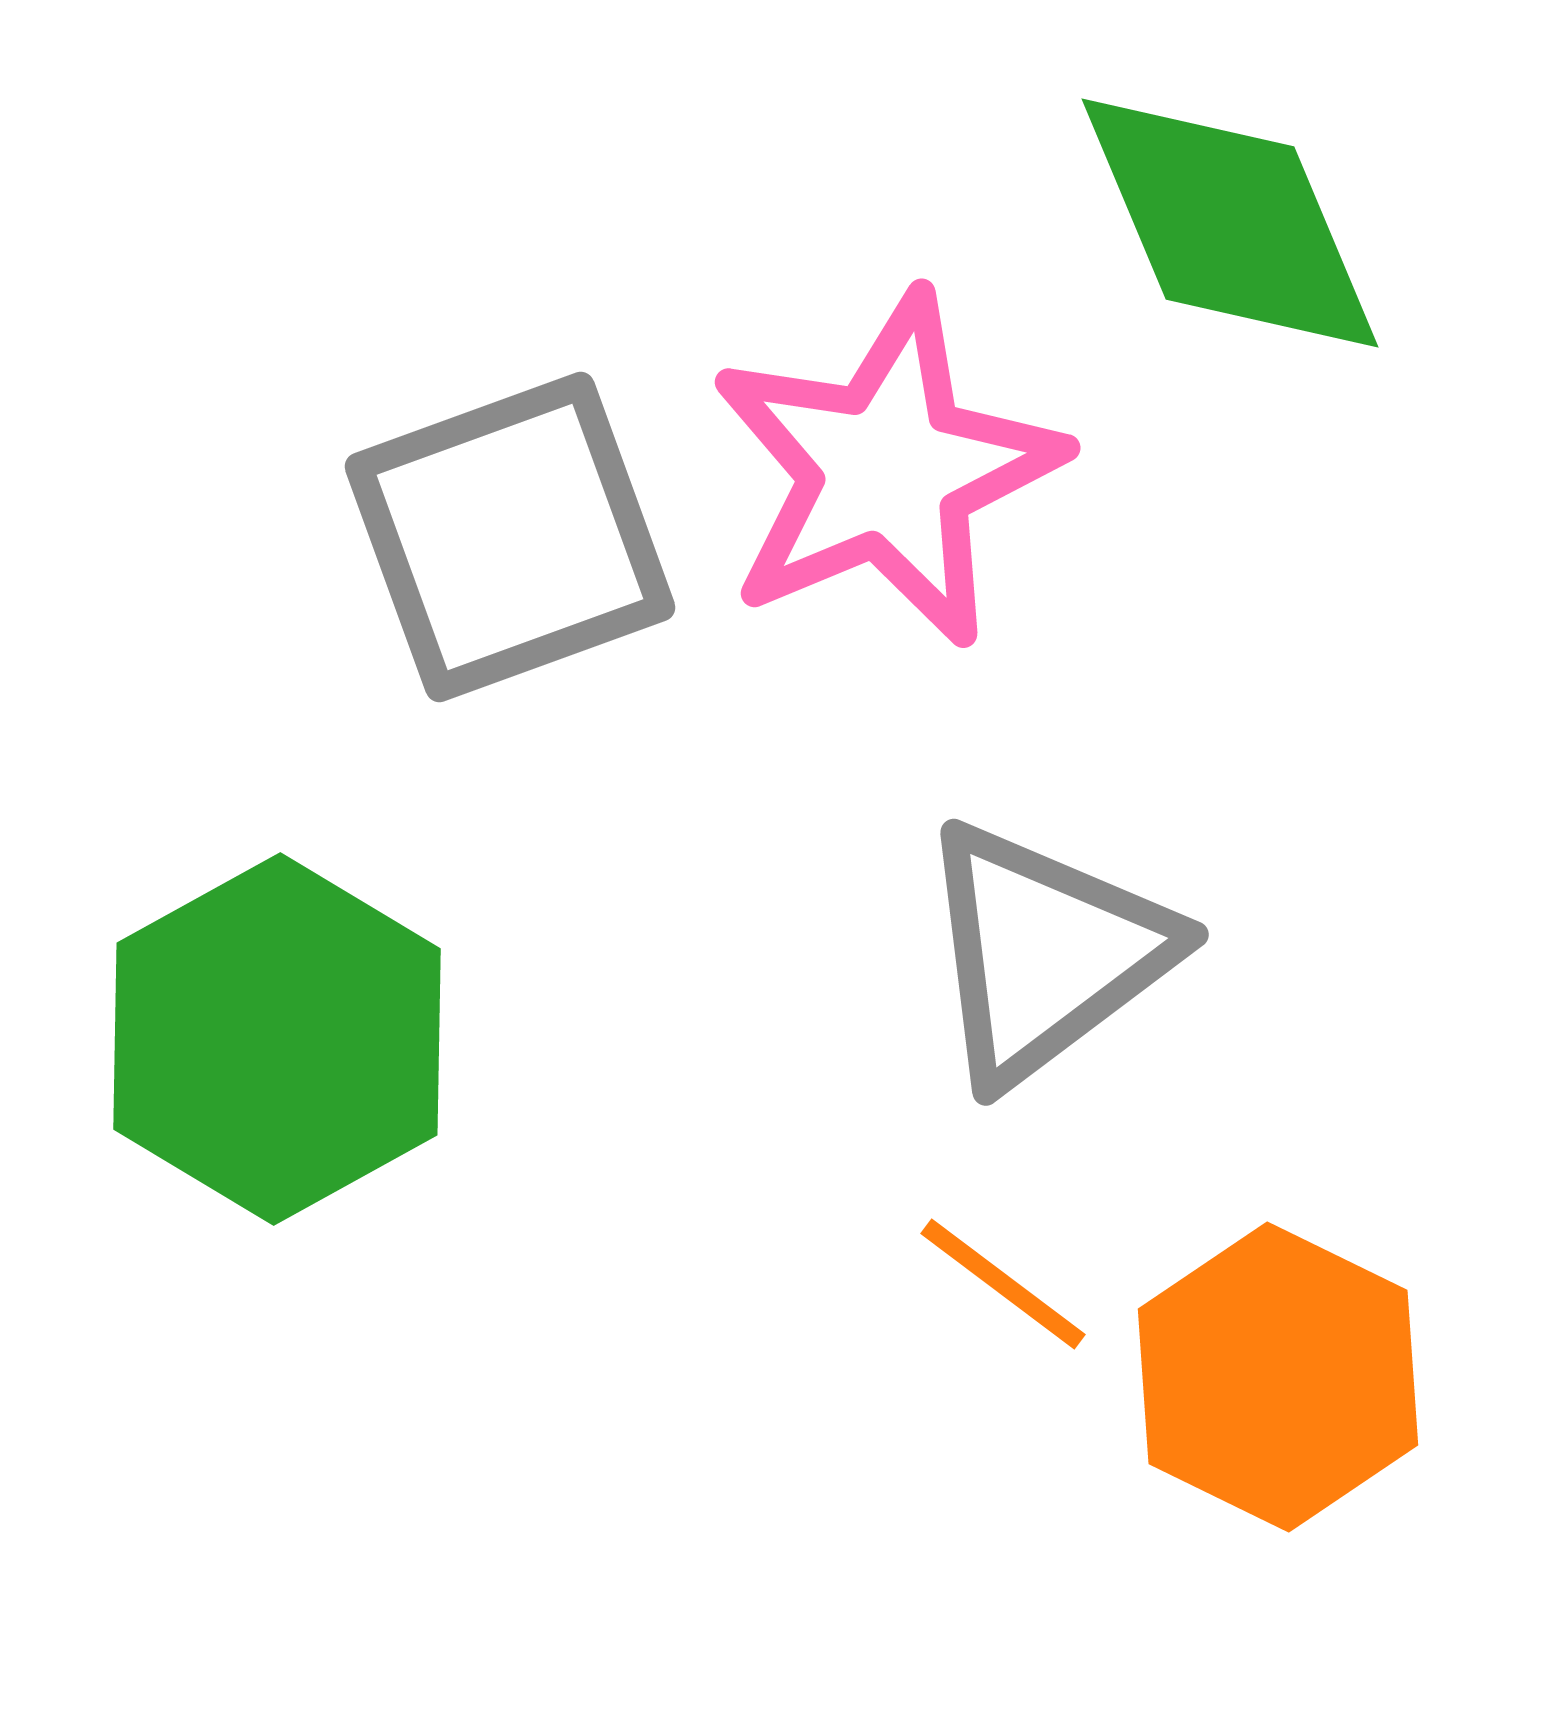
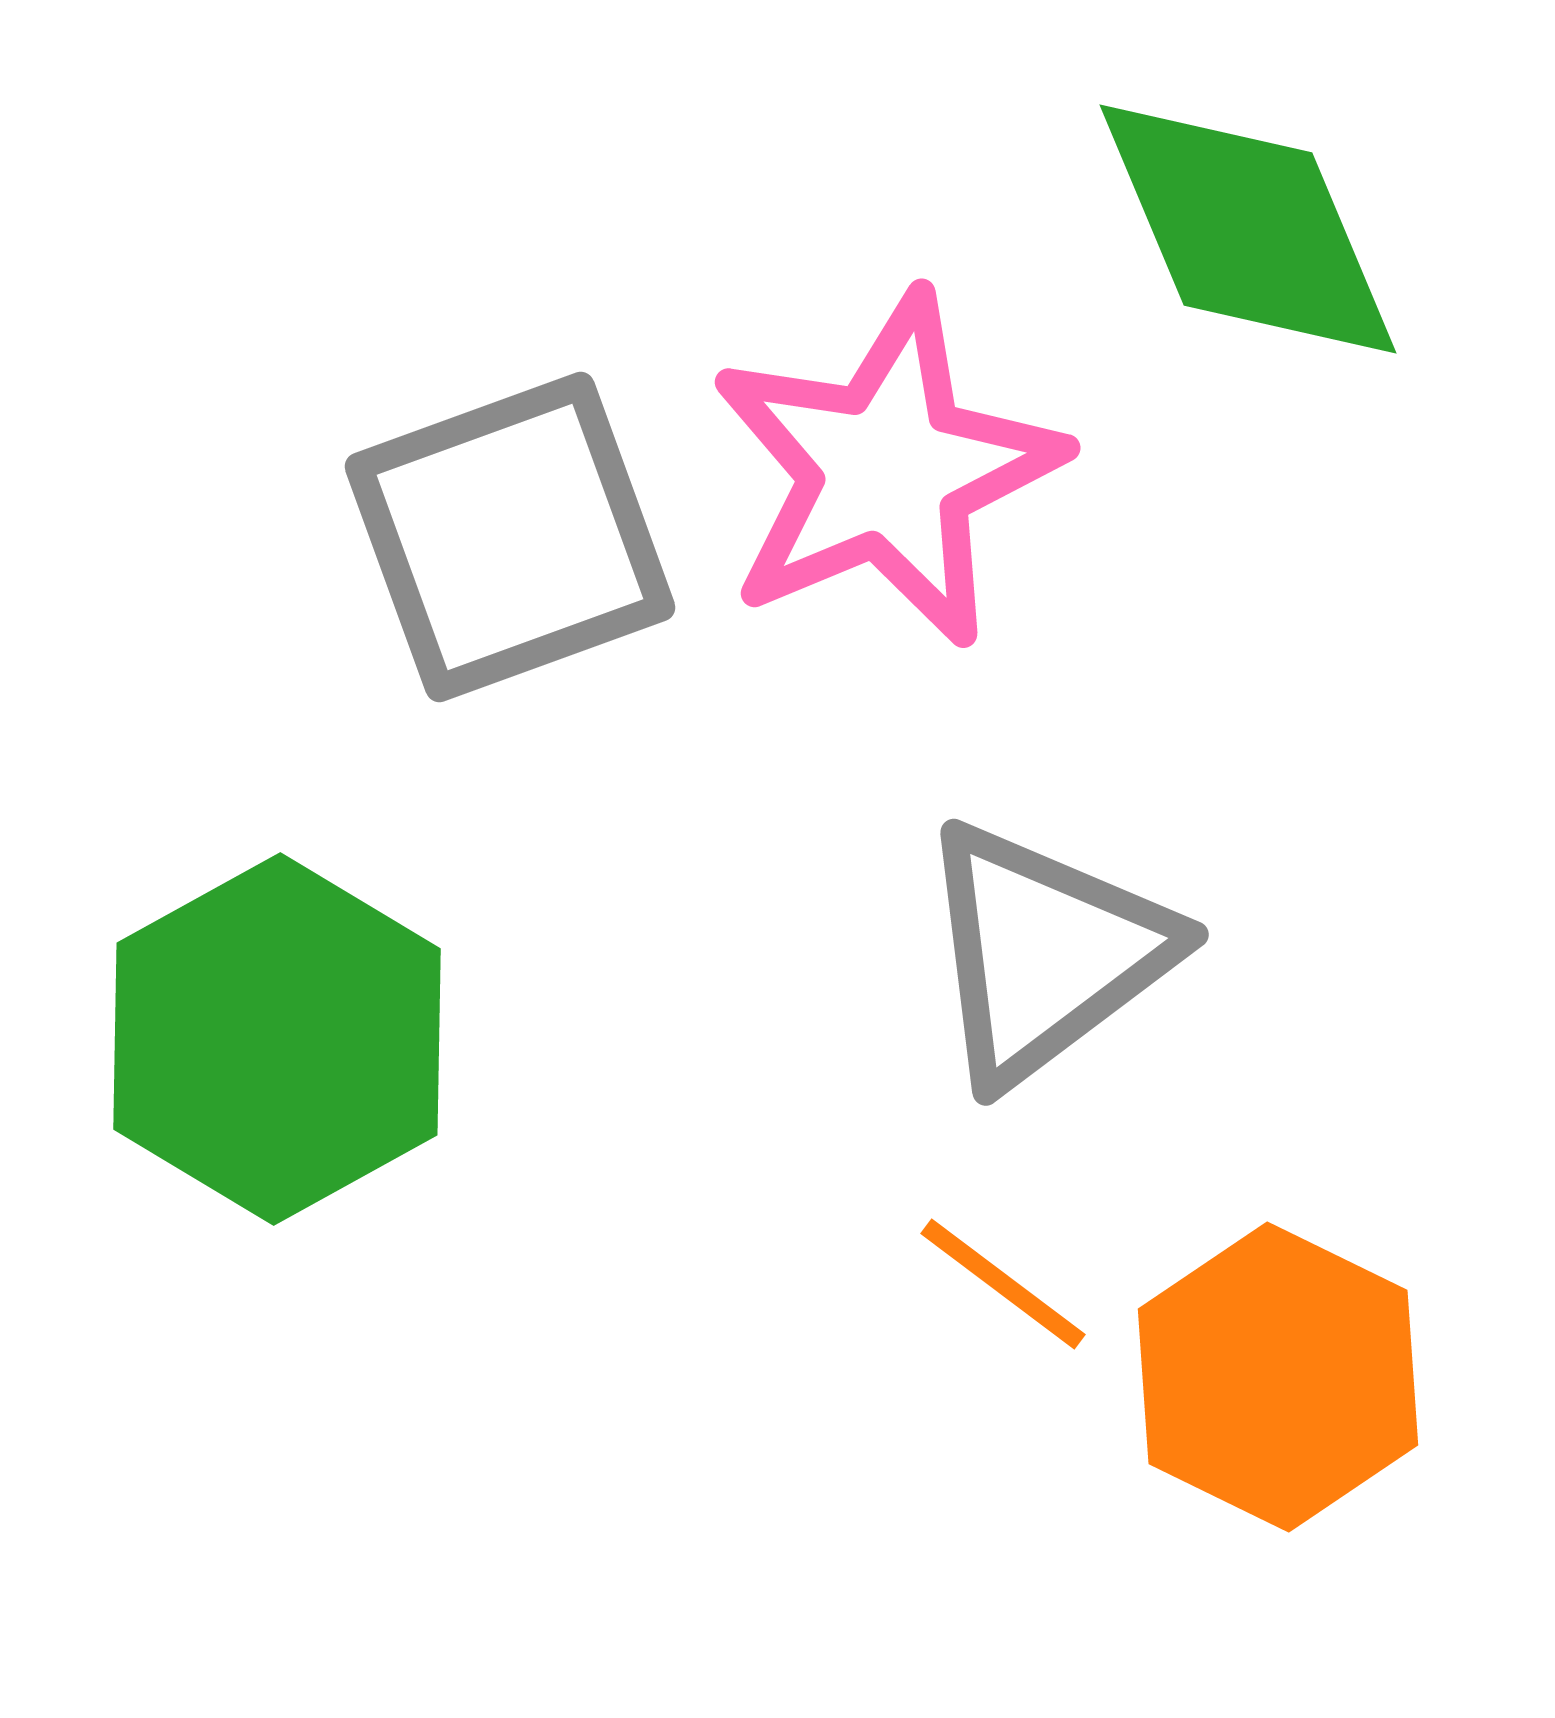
green diamond: moved 18 px right, 6 px down
